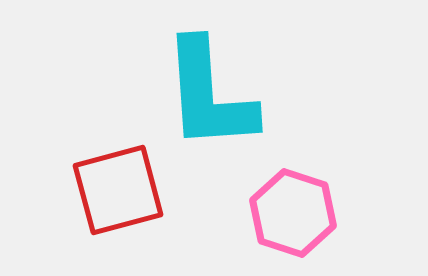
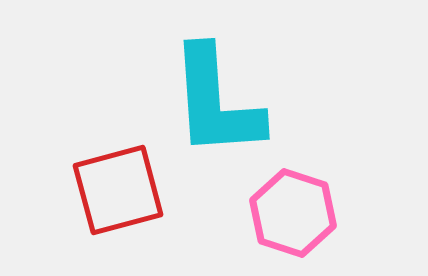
cyan L-shape: moved 7 px right, 7 px down
